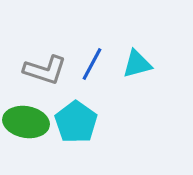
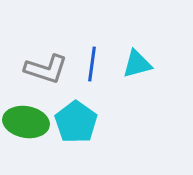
blue line: rotated 20 degrees counterclockwise
gray L-shape: moved 1 px right, 1 px up
